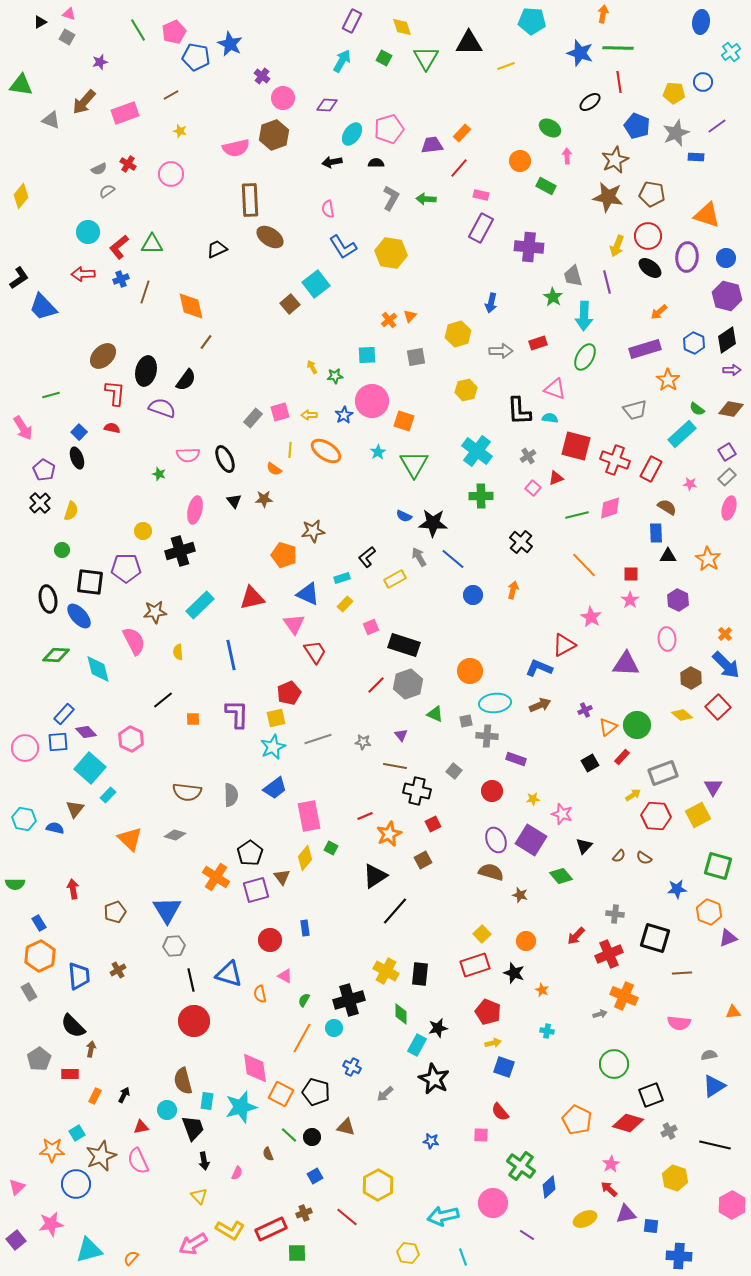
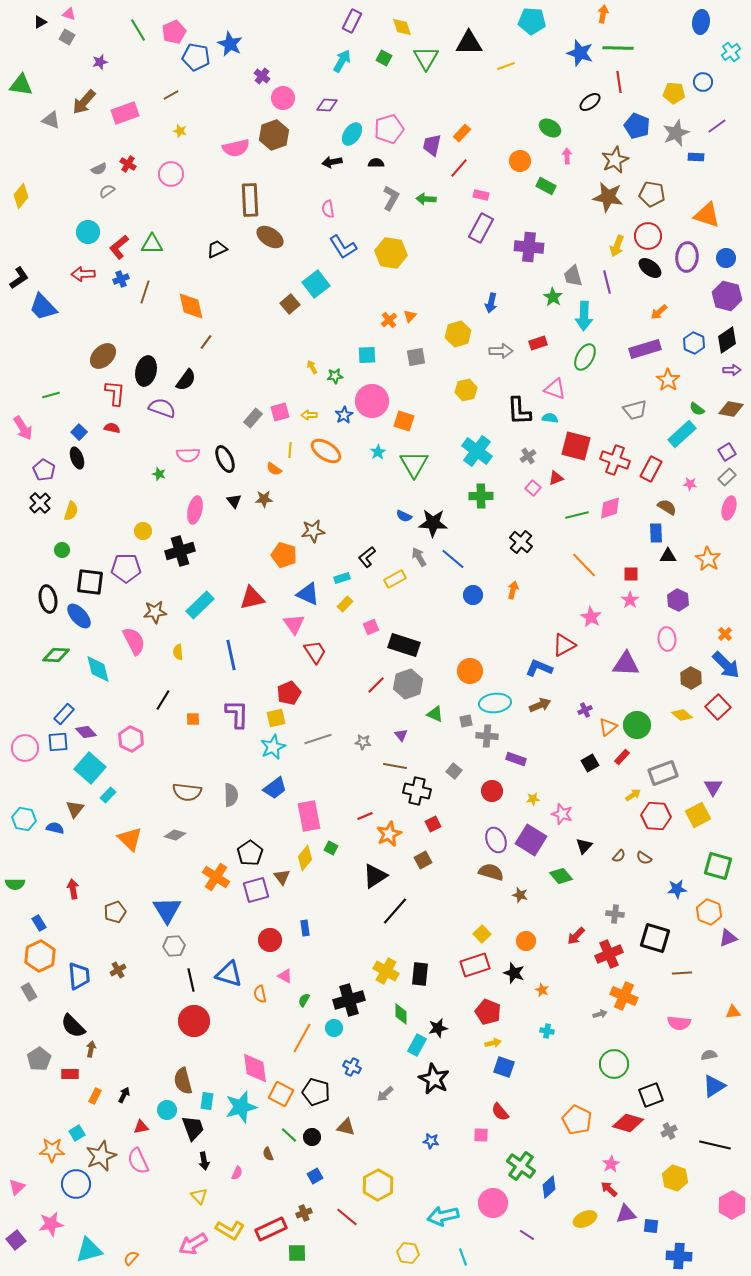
purple trapezoid at (432, 145): rotated 70 degrees counterclockwise
black line at (163, 700): rotated 20 degrees counterclockwise
